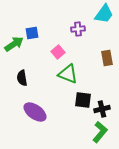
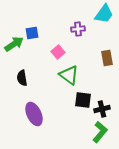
green triangle: moved 1 px right, 1 px down; rotated 15 degrees clockwise
purple ellipse: moved 1 px left, 2 px down; rotated 30 degrees clockwise
